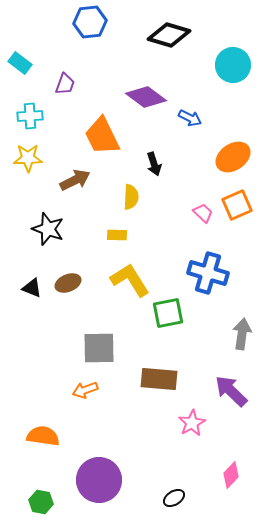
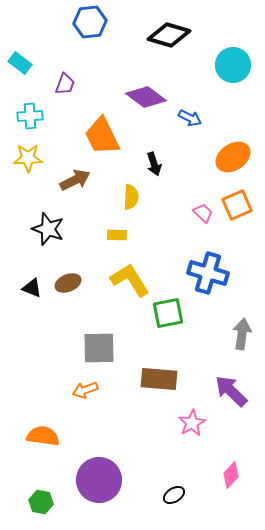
black ellipse: moved 3 px up
